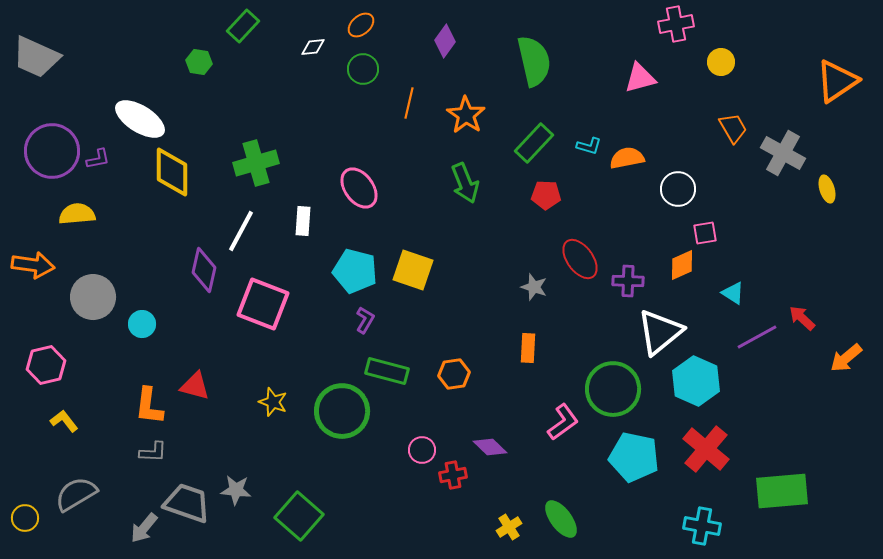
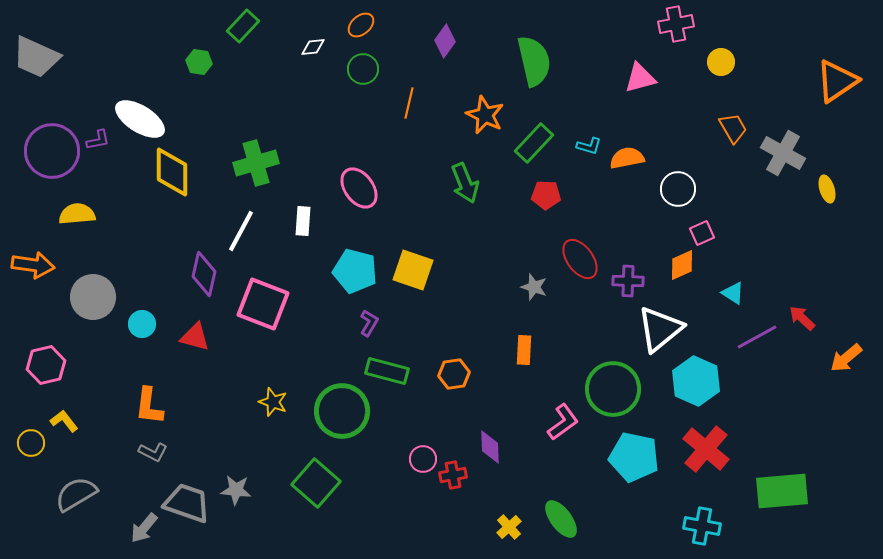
orange star at (466, 115): moved 19 px right; rotated 9 degrees counterclockwise
purple L-shape at (98, 159): moved 19 px up
pink square at (705, 233): moved 3 px left; rotated 15 degrees counterclockwise
purple diamond at (204, 270): moved 4 px down
purple L-shape at (365, 320): moved 4 px right, 3 px down
white triangle at (660, 332): moved 3 px up
orange rectangle at (528, 348): moved 4 px left, 2 px down
red triangle at (195, 386): moved 49 px up
purple diamond at (490, 447): rotated 44 degrees clockwise
pink circle at (422, 450): moved 1 px right, 9 px down
gray L-shape at (153, 452): rotated 24 degrees clockwise
green square at (299, 516): moved 17 px right, 33 px up
yellow circle at (25, 518): moved 6 px right, 75 px up
yellow cross at (509, 527): rotated 10 degrees counterclockwise
